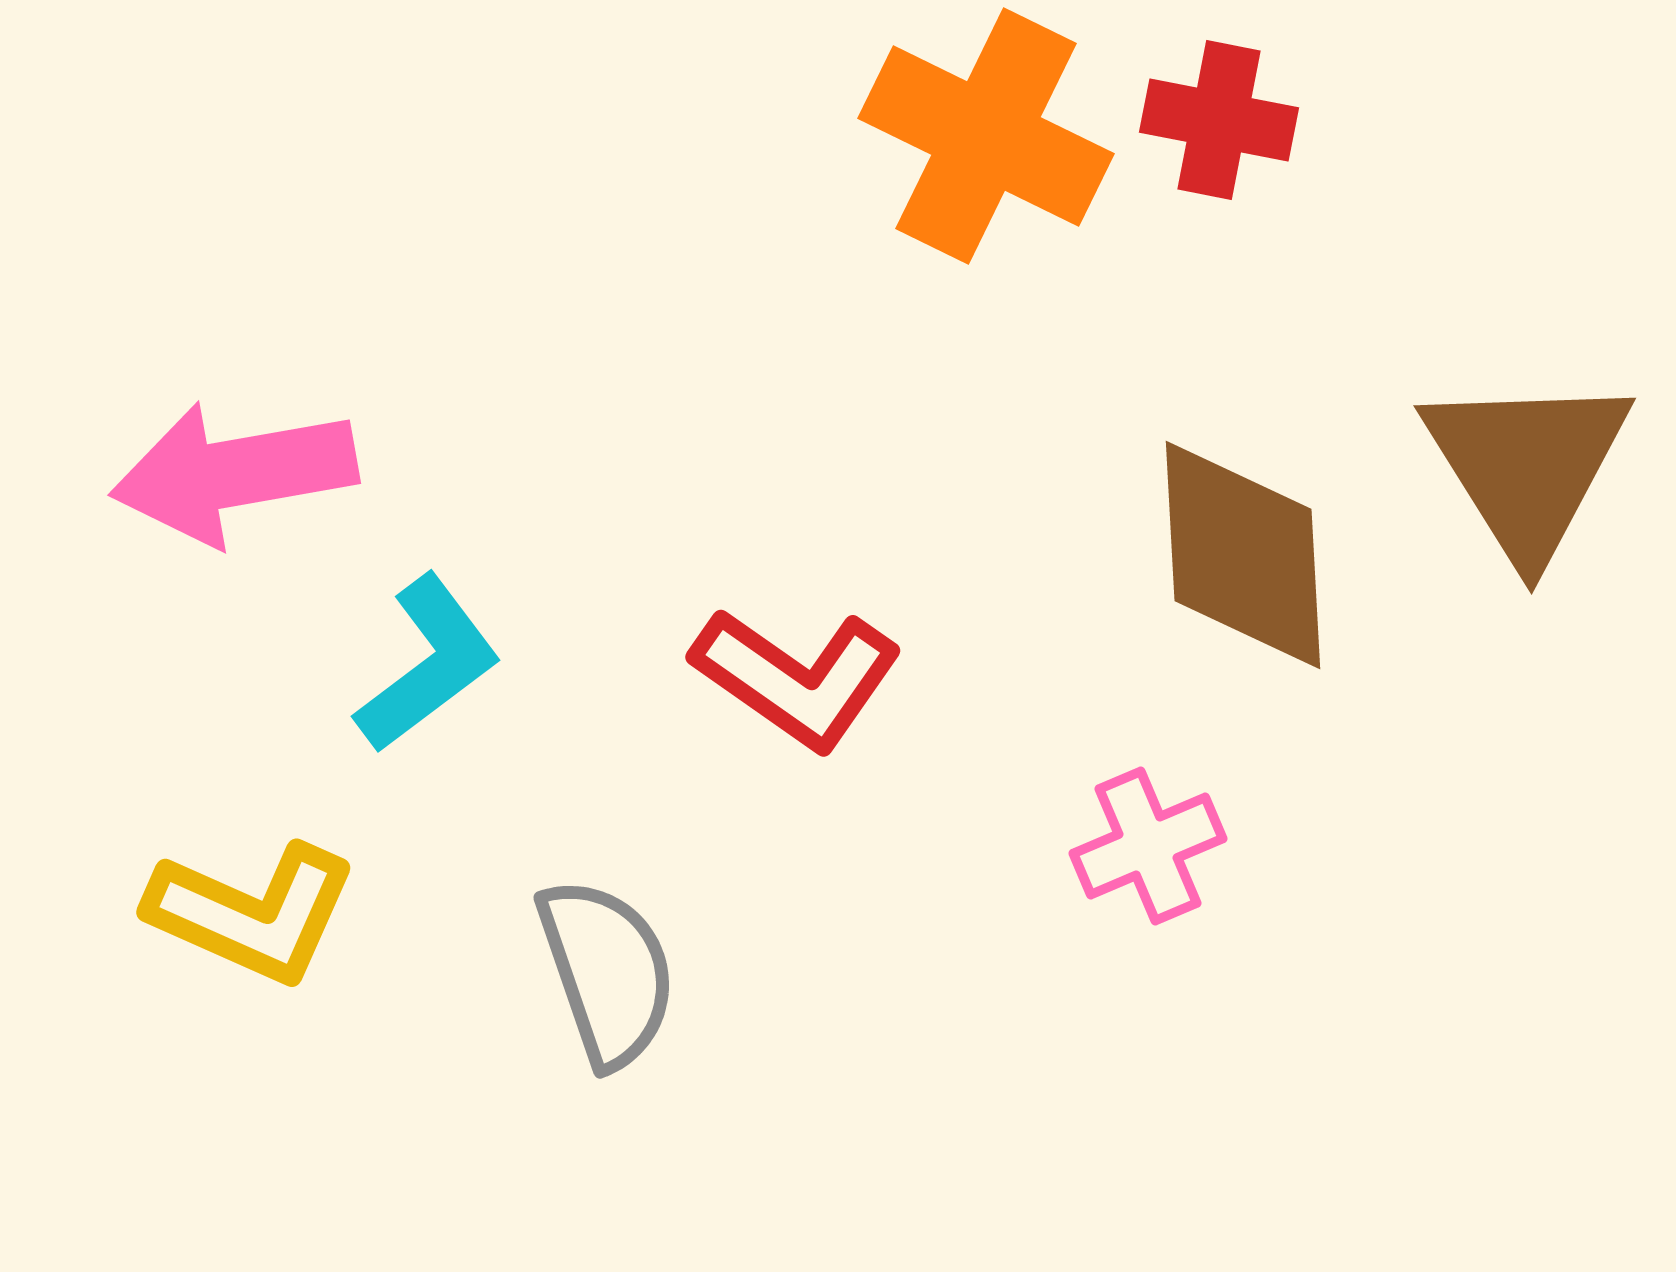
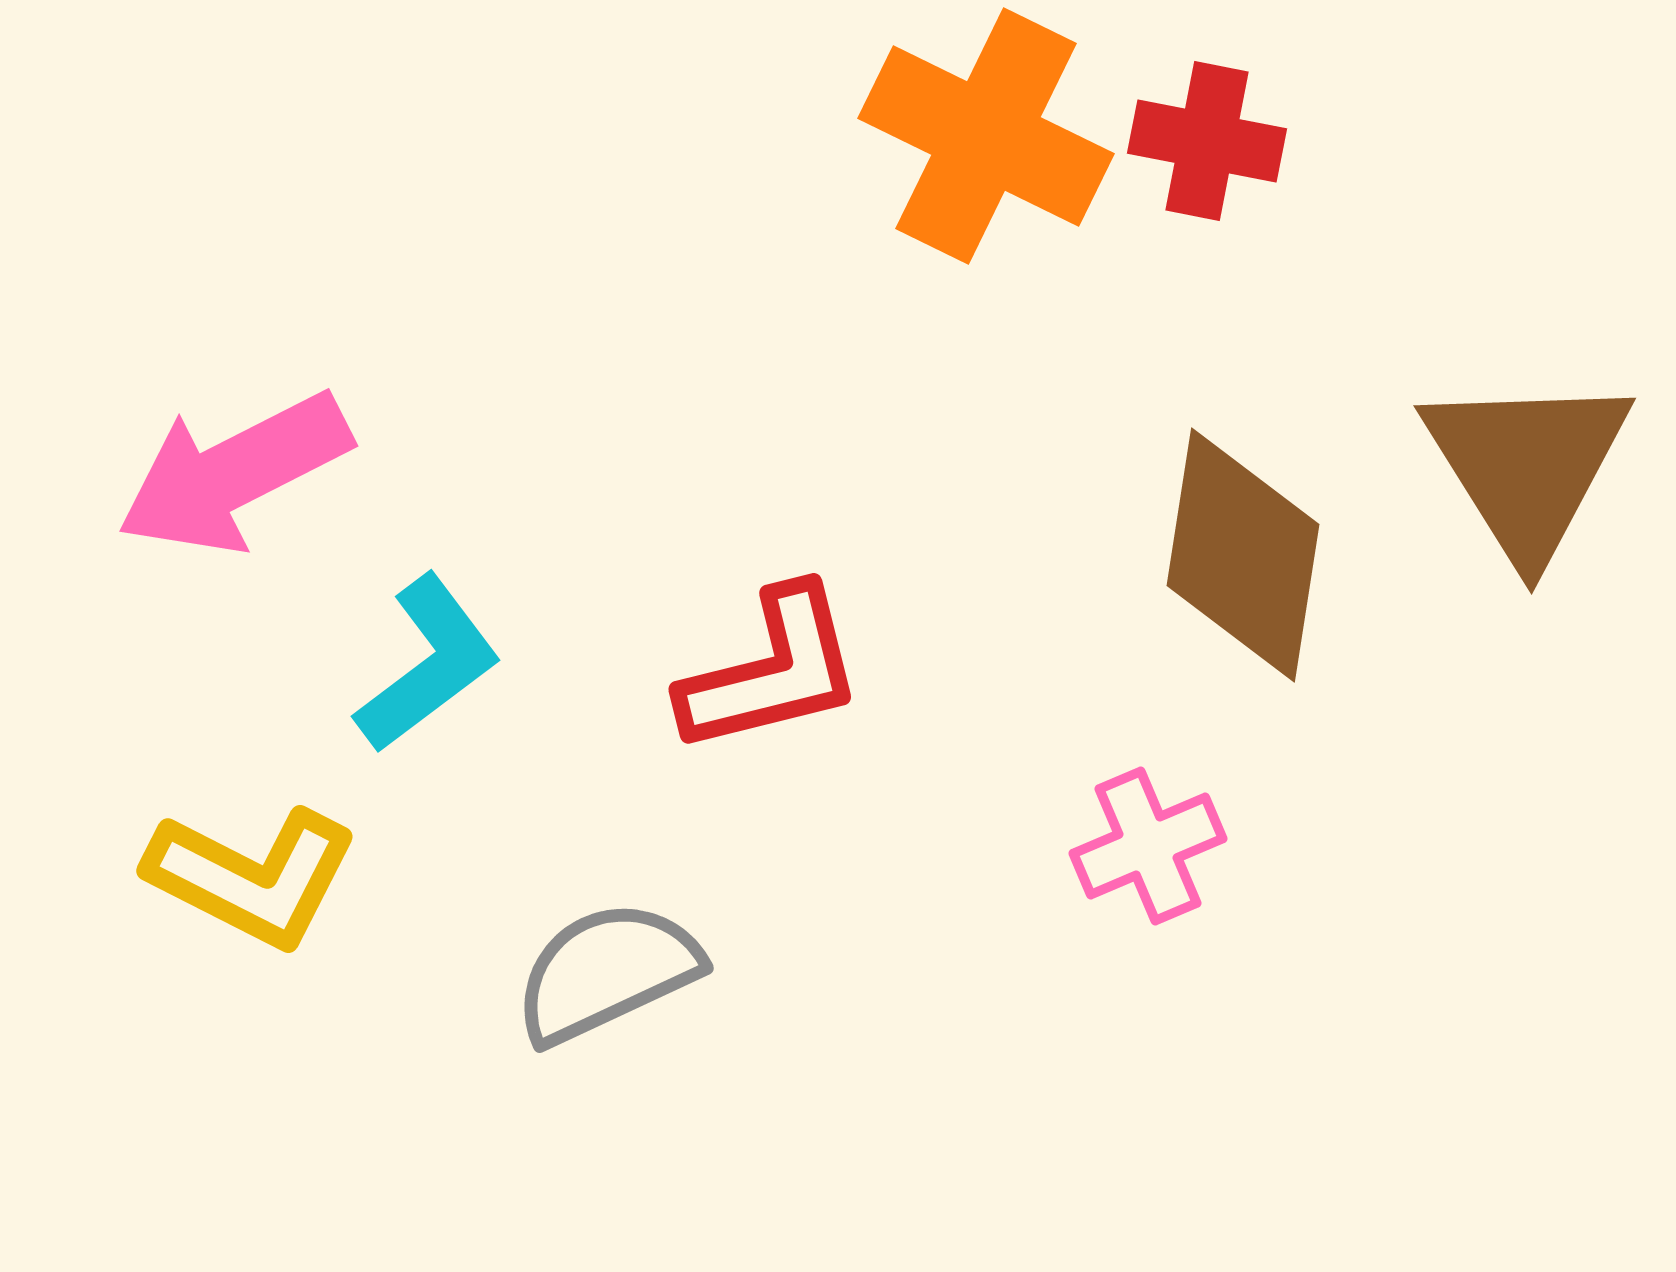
red cross: moved 12 px left, 21 px down
pink arrow: rotated 17 degrees counterclockwise
brown diamond: rotated 12 degrees clockwise
red L-shape: moved 25 px left, 7 px up; rotated 49 degrees counterclockwise
yellow L-shape: moved 36 px up; rotated 3 degrees clockwise
gray semicircle: rotated 96 degrees counterclockwise
